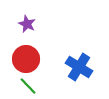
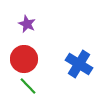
red circle: moved 2 px left
blue cross: moved 3 px up
